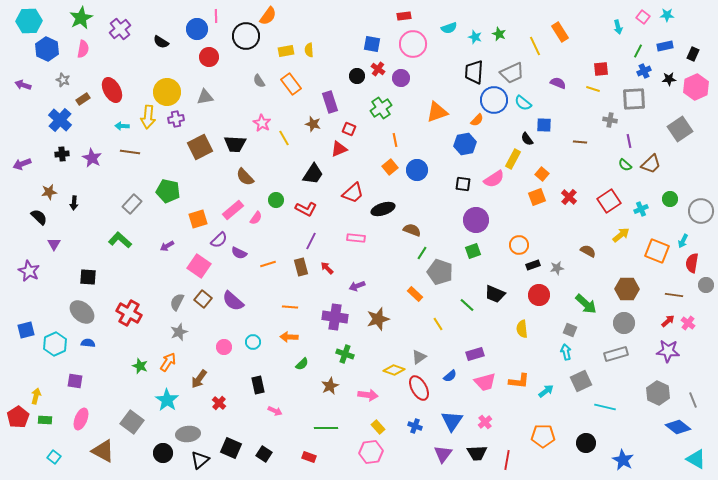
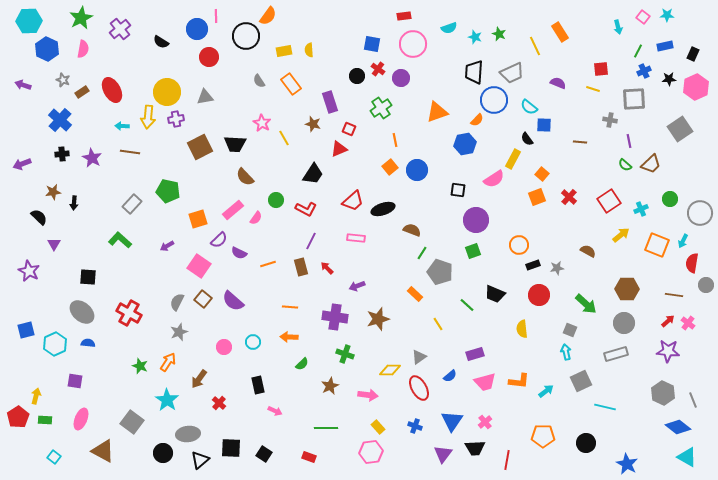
yellow rectangle at (286, 51): moved 2 px left
brown rectangle at (83, 99): moved 1 px left, 7 px up
cyan semicircle at (523, 103): moved 6 px right, 4 px down
black square at (463, 184): moved 5 px left, 6 px down
brown star at (49, 192): moved 4 px right
red trapezoid at (353, 193): moved 8 px down
gray circle at (701, 211): moved 1 px left, 2 px down
orange square at (657, 251): moved 6 px up
yellow diamond at (394, 370): moved 4 px left; rotated 20 degrees counterclockwise
gray hexagon at (658, 393): moved 5 px right
black square at (231, 448): rotated 20 degrees counterclockwise
black trapezoid at (477, 453): moved 2 px left, 5 px up
cyan triangle at (696, 459): moved 9 px left, 2 px up
blue star at (623, 460): moved 4 px right, 4 px down
